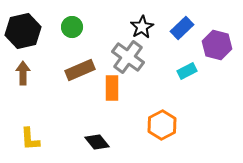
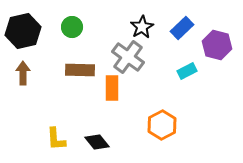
brown rectangle: rotated 24 degrees clockwise
yellow L-shape: moved 26 px right
